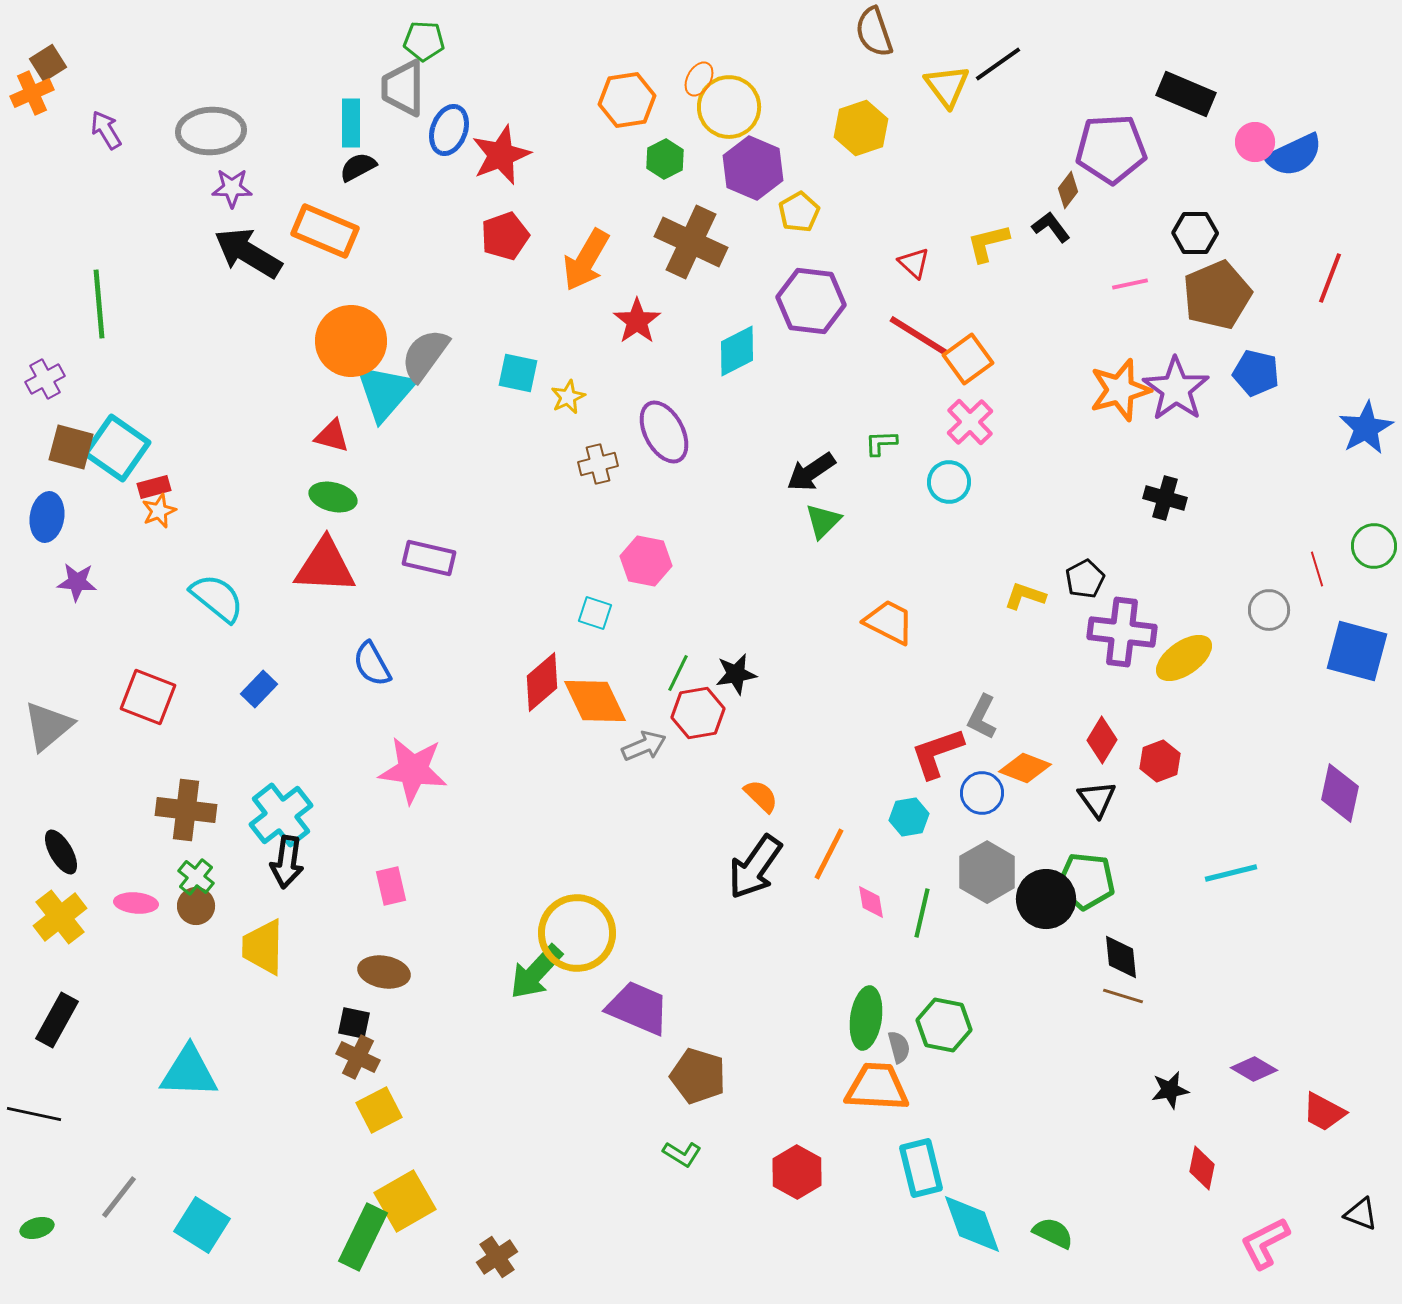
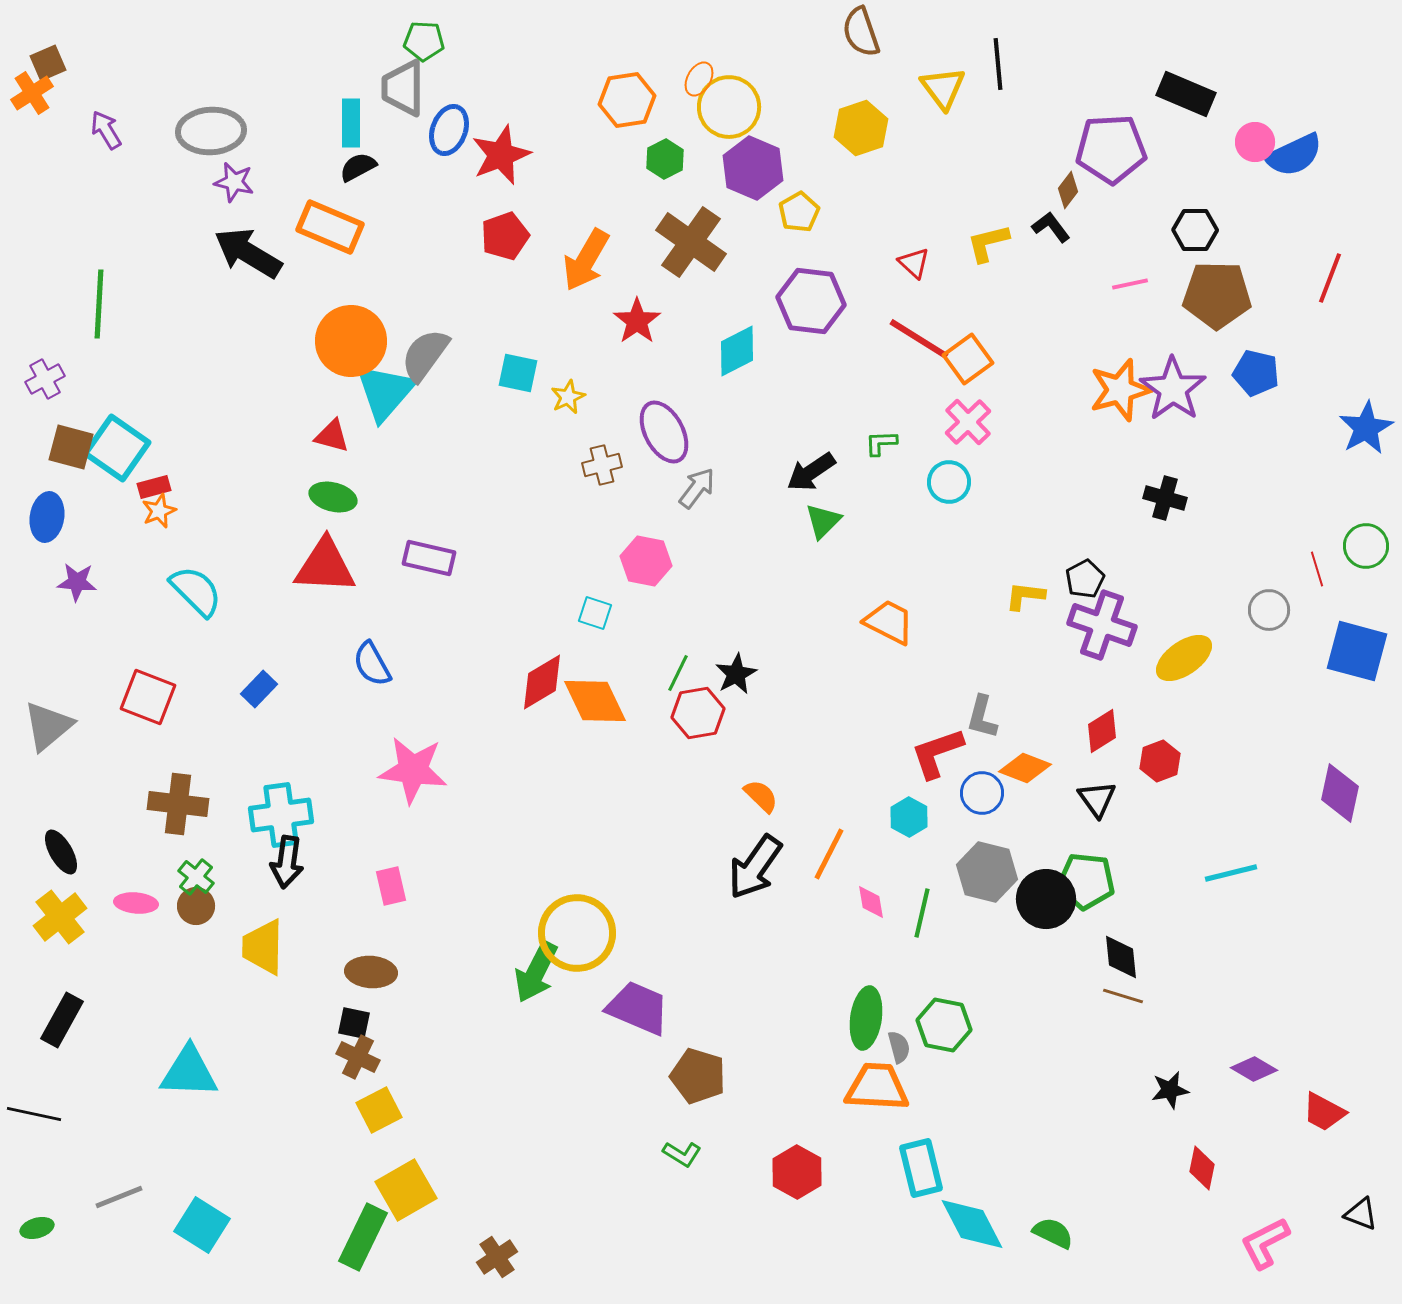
brown semicircle at (874, 32): moved 13 px left
brown square at (48, 63): rotated 9 degrees clockwise
black line at (998, 64): rotated 60 degrees counterclockwise
yellow triangle at (947, 86): moved 4 px left, 2 px down
orange cross at (32, 93): rotated 9 degrees counterclockwise
purple star at (232, 188): moved 2 px right, 6 px up; rotated 12 degrees clockwise
orange rectangle at (325, 231): moved 5 px right, 4 px up
black hexagon at (1195, 233): moved 3 px up
brown cross at (691, 242): rotated 10 degrees clockwise
brown pentagon at (1217, 295): rotated 24 degrees clockwise
green line at (99, 304): rotated 8 degrees clockwise
red line at (919, 336): moved 3 px down
purple star at (1176, 389): moved 3 px left
pink cross at (970, 422): moved 2 px left
brown cross at (598, 464): moved 4 px right, 1 px down
green circle at (1374, 546): moved 8 px left
yellow L-shape at (1025, 596): rotated 12 degrees counterclockwise
cyan semicircle at (217, 598): moved 21 px left, 7 px up; rotated 6 degrees clockwise
purple cross at (1122, 632): moved 20 px left, 7 px up; rotated 12 degrees clockwise
black star at (736, 674): rotated 18 degrees counterclockwise
red diamond at (542, 682): rotated 10 degrees clockwise
gray L-shape at (982, 717): rotated 12 degrees counterclockwise
red diamond at (1102, 740): moved 9 px up; rotated 27 degrees clockwise
gray arrow at (644, 746): moved 53 px right, 258 px up; rotated 30 degrees counterclockwise
brown cross at (186, 810): moved 8 px left, 6 px up
cyan cross at (281, 815): rotated 30 degrees clockwise
cyan hexagon at (909, 817): rotated 21 degrees counterclockwise
gray hexagon at (987, 872): rotated 16 degrees counterclockwise
brown ellipse at (384, 972): moved 13 px left; rotated 6 degrees counterclockwise
green arrow at (536, 972): rotated 16 degrees counterclockwise
black rectangle at (57, 1020): moved 5 px right
gray line at (119, 1197): rotated 30 degrees clockwise
yellow square at (405, 1201): moved 1 px right, 11 px up
cyan diamond at (972, 1224): rotated 8 degrees counterclockwise
